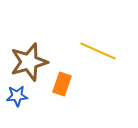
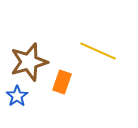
orange rectangle: moved 2 px up
blue star: rotated 30 degrees counterclockwise
